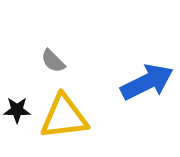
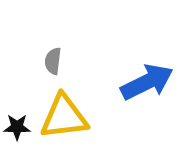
gray semicircle: rotated 52 degrees clockwise
black star: moved 17 px down
